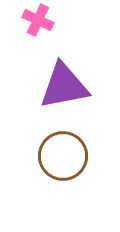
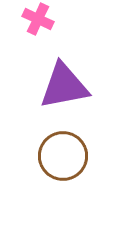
pink cross: moved 1 px up
